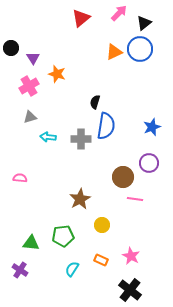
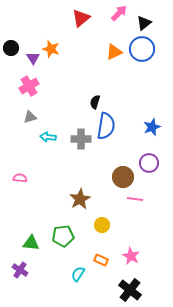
blue circle: moved 2 px right
orange star: moved 6 px left, 25 px up
cyan semicircle: moved 6 px right, 5 px down
